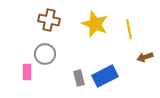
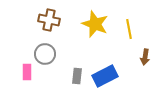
brown arrow: rotated 63 degrees counterclockwise
gray rectangle: moved 2 px left, 2 px up; rotated 21 degrees clockwise
